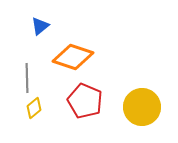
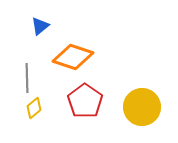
red pentagon: rotated 12 degrees clockwise
